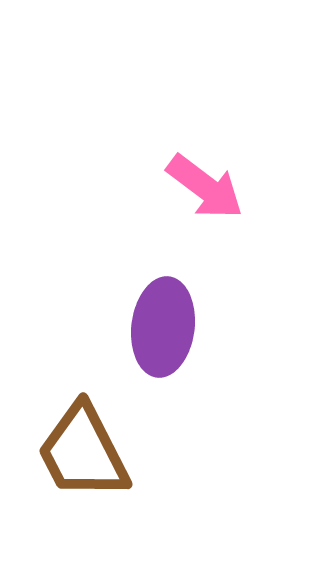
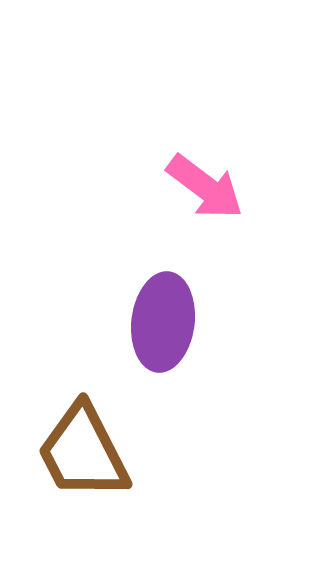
purple ellipse: moved 5 px up
